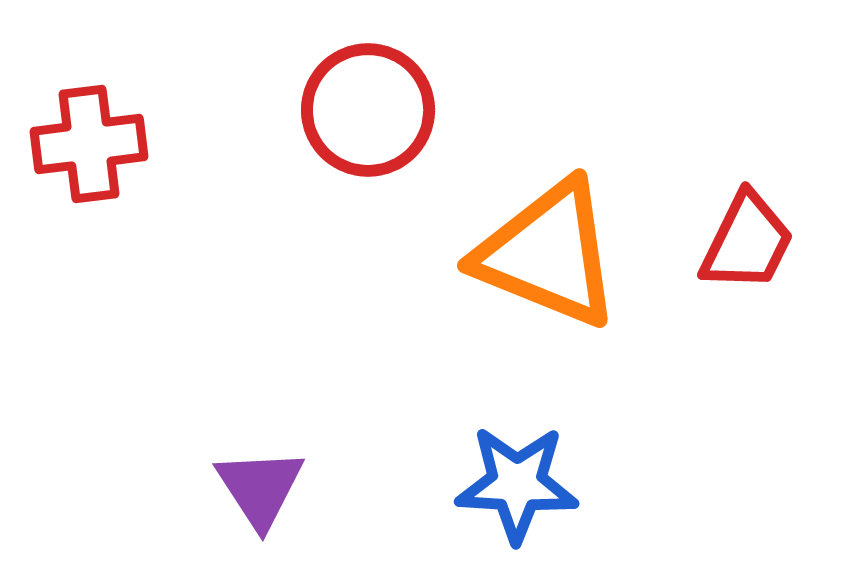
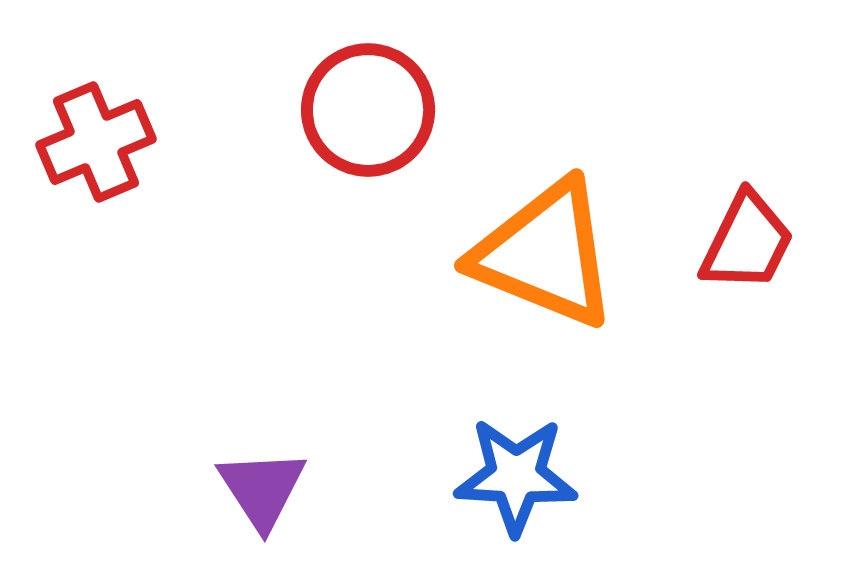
red cross: moved 7 px right, 2 px up; rotated 16 degrees counterclockwise
orange triangle: moved 3 px left
blue star: moved 1 px left, 8 px up
purple triangle: moved 2 px right, 1 px down
